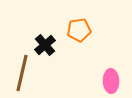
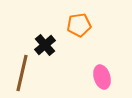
orange pentagon: moved 5 px up
pink ellipse: moved 9 px left, 4 px up; rotated 15 degrees counterclockwise
